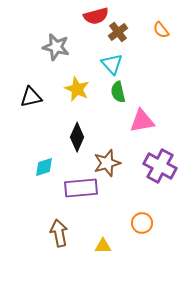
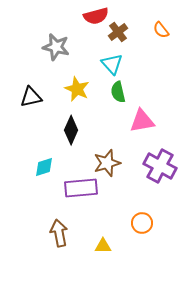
black diamond: moved 6 px left, 7 px up
